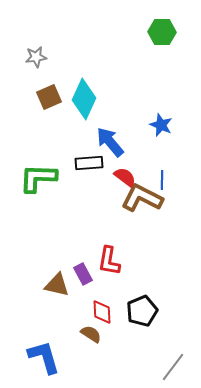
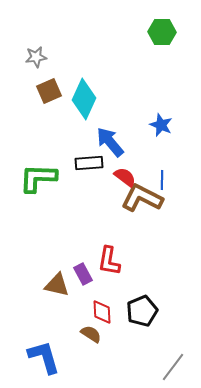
brown square: moved 6 px up
